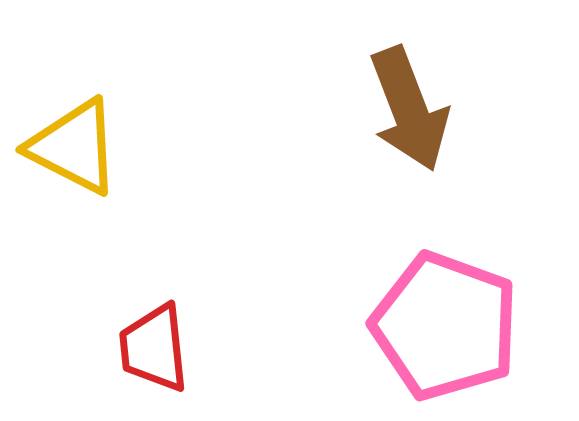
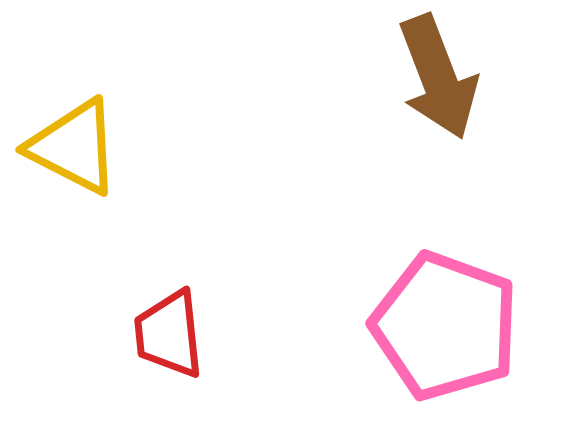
brown arrow: moved 29 px right, 32 px up
red trapezoid: moved 15 px right, 14 px up
